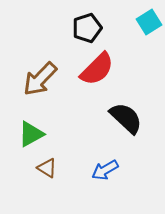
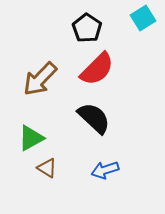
cyan square: moved 6 px left, 4 px up
black pentagon: rotated 20 degrees counterclockwise
black semicircle: moved 32 px left
green triangle: moved 4 px down
blue arrow: rotated 12 degrees clockwise
